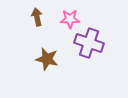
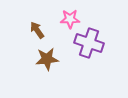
brown arrow: moved 13 px down; rotated 24 degrees counterclockwise
brown star: rotated 20 degrees counterclockwise
